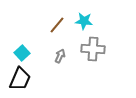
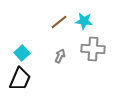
brown line: moved 2 px right, 3 px up; rotated 12 degrees clockwise
